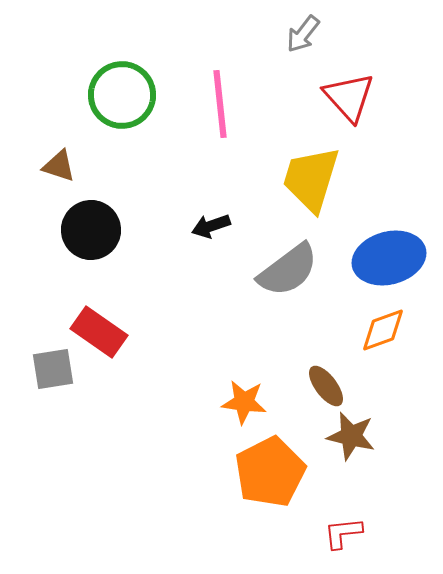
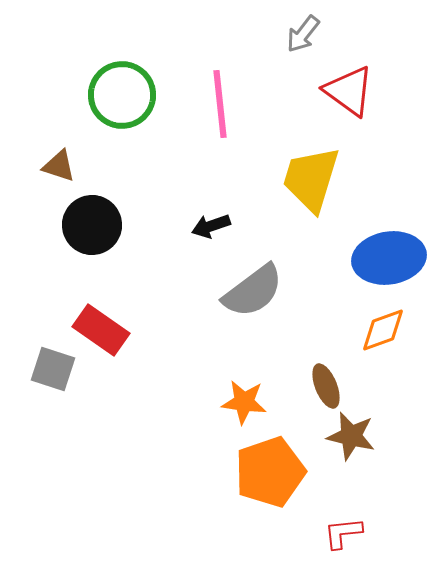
red triangle: moved 6 px up; rotated 12 degrees counterclockwise
black circle: moved 1 px right, 5 px up
blue ellipse: rotated 6 degrees clockwise
gray semicircle: moved 35 px left, 21 px down
red rectangle: moved 2 px right, 2 px up
gray square: rotated 27 degrees clockwise
brown ellipse: rotated 15 degrees clockwise
orange pentagon: rotated 8 degrees clockwise
